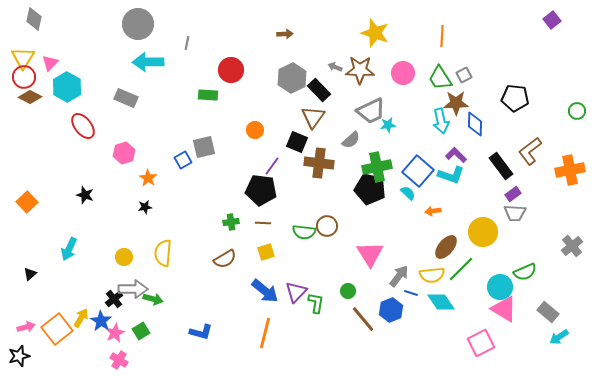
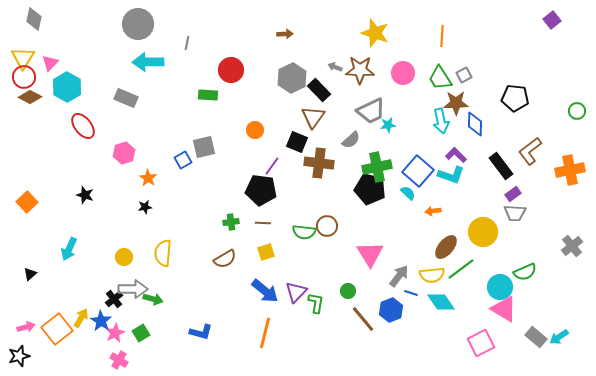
green line at (461, 269): rotated 8 degrees clockwise
gray rectangle at (548, 312): moved 12 px left, 25 px down
green square at (141, 331): moved 2 px down
